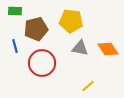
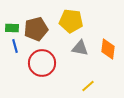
green rectangle: moved 3 px left, 17 px down
orange diamond: rotated 40 degrees clockwise
